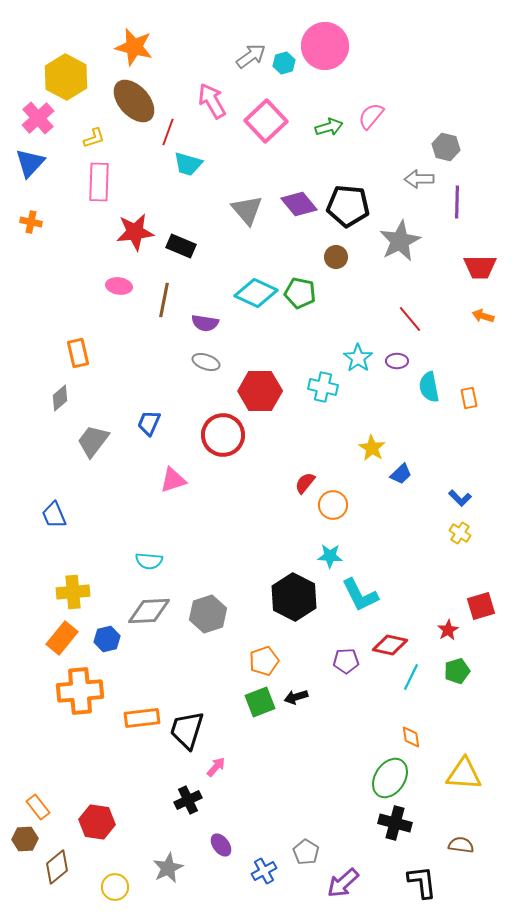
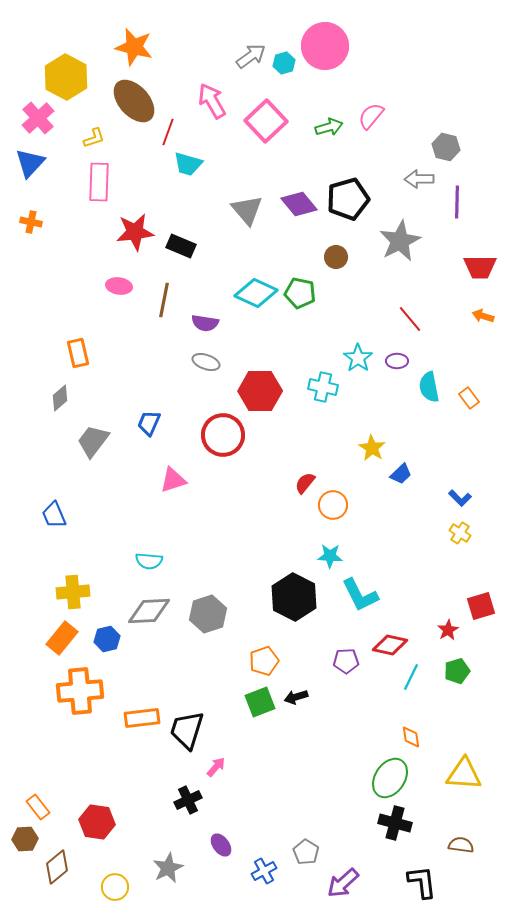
black pentagon at (348, 206): moved 7 px up; rotated 21 degrees counterclockwise
orange rectangle at (469, 398): rotated 25 degrees counterclockwise
